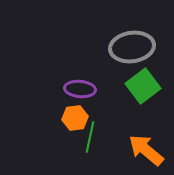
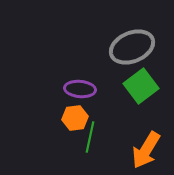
gray ellipse: rotated 15 degrees counterclockwise
green square: moved 2 px left
orange arrow: rotated 99 degrees counterclockwise
